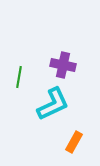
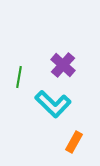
purple cross: rotated 30 degrees clockwise
cyan L-shape: rotated 69 degrees clockwise
